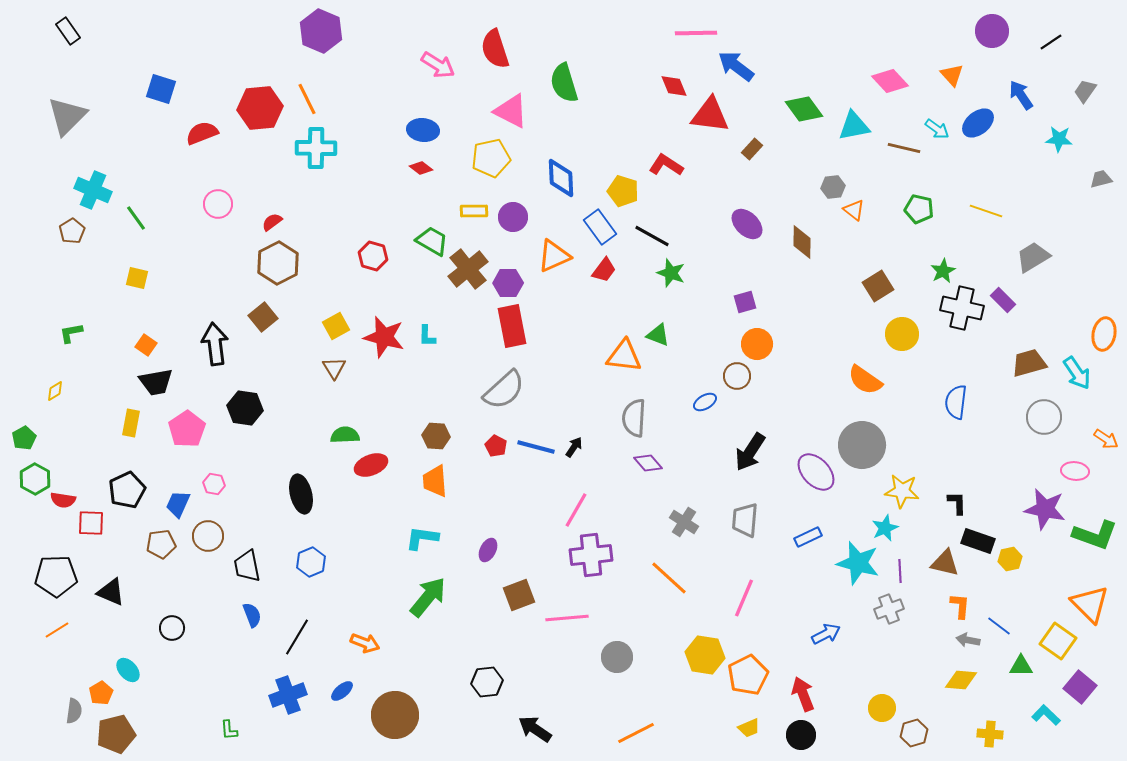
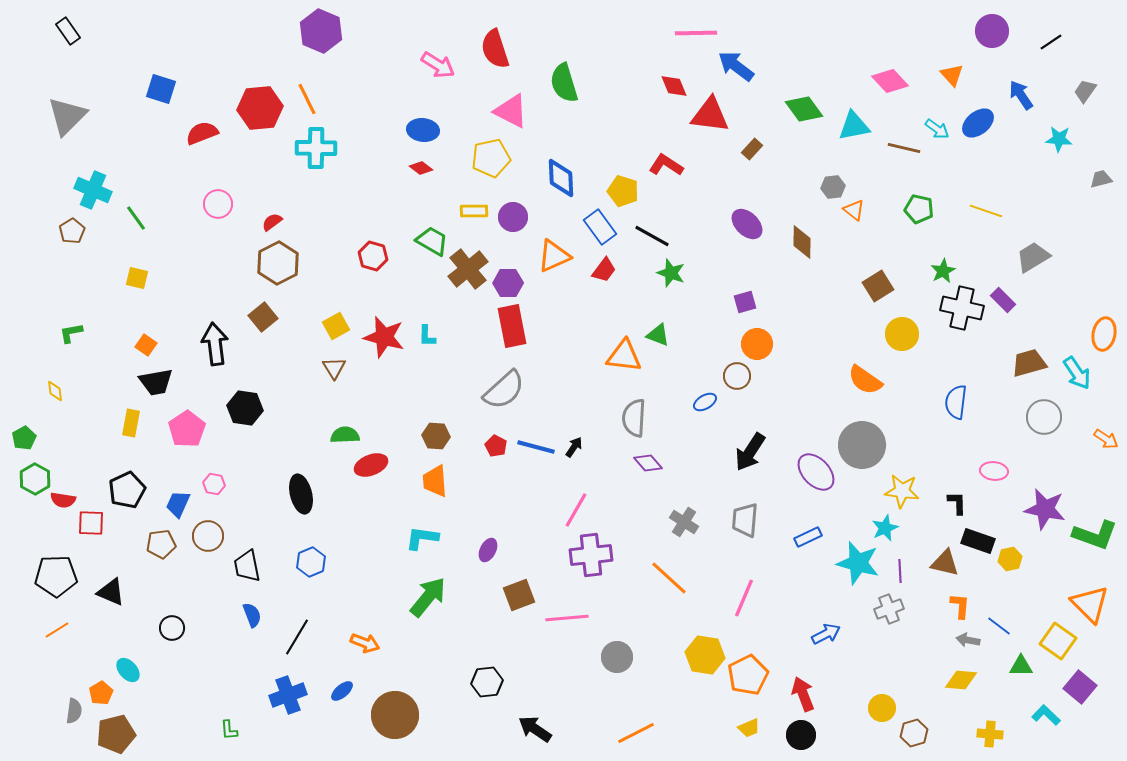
yellow diamond at (55, 391): rotated 65 degrees counterclockwise
pink ellipse at (1075, 471): moved 81 px left
